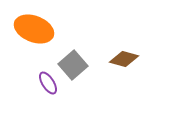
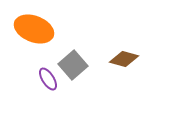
purple ellipse: moved 4 px up
